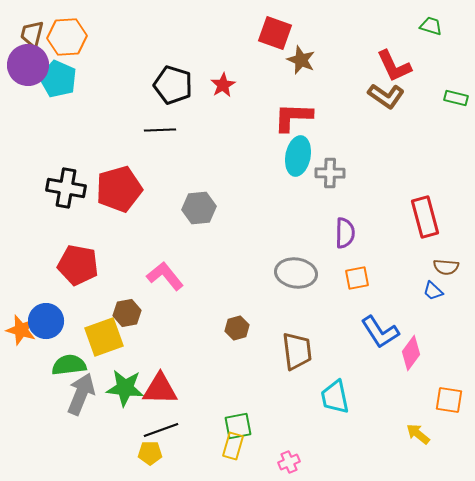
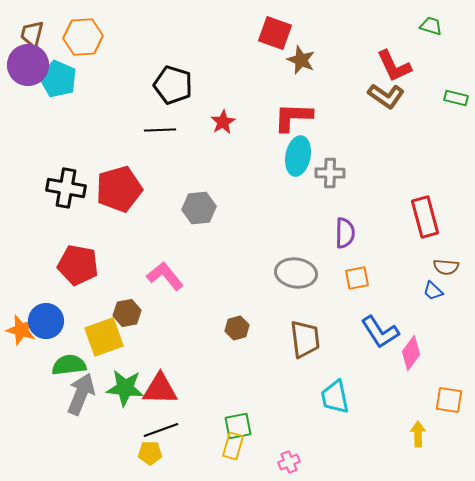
orange hexagon at (67, 37): moved 16 px right
red star at (223, 85): moved 37 px down
brown trapezoid at (297, 351): moved 8 px right, 12 px up
yellow arrow at (418, 434): rotated 50 degrees clockwise
